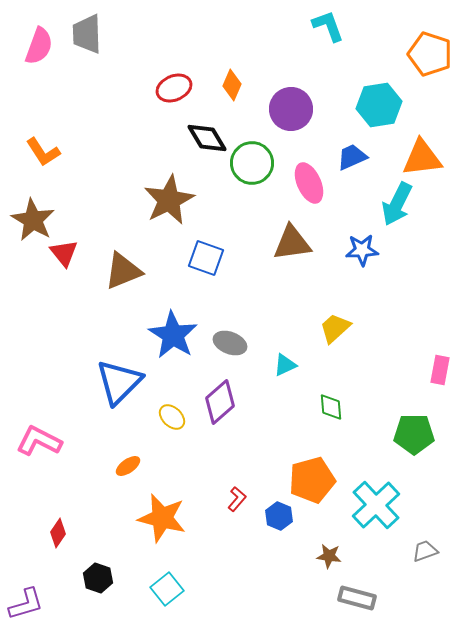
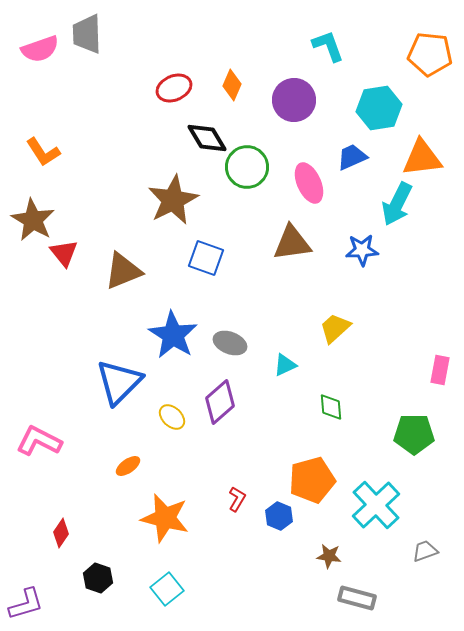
cyan L-shape at (328, 26): moved 20 px down
pink semicircle at (39, 46): moved 1 px right, 3 px down; rotated 51 degrees clockwise
orange pentagon at (430, 54): rotated 12 degrees counterclockwise
cyan hexagon at (379, 105): moved 3 px down
purple circle at (291, 109): moved 3 px right, 9 px up
green circle at (252, 163): moved 5 px left, 4 px down
brown star at (169, 200): moved 4 px right
red L-shape at (237, 499): rotated 10 degrees counterclockwise
orange star at (162, 518): moved 3 px right
red diamond at (58, 533): moved 3 px right
